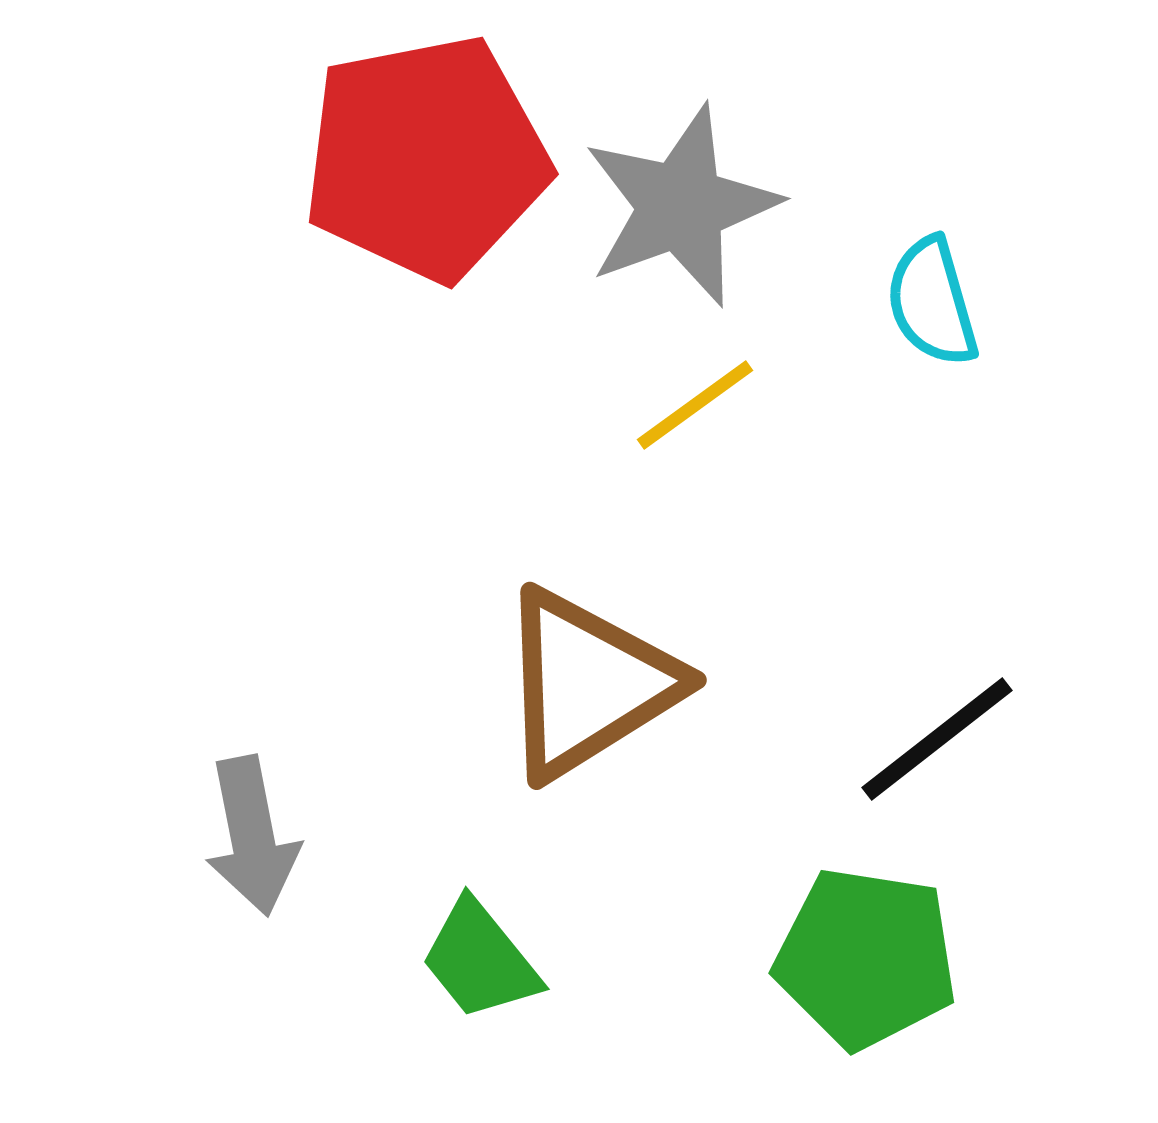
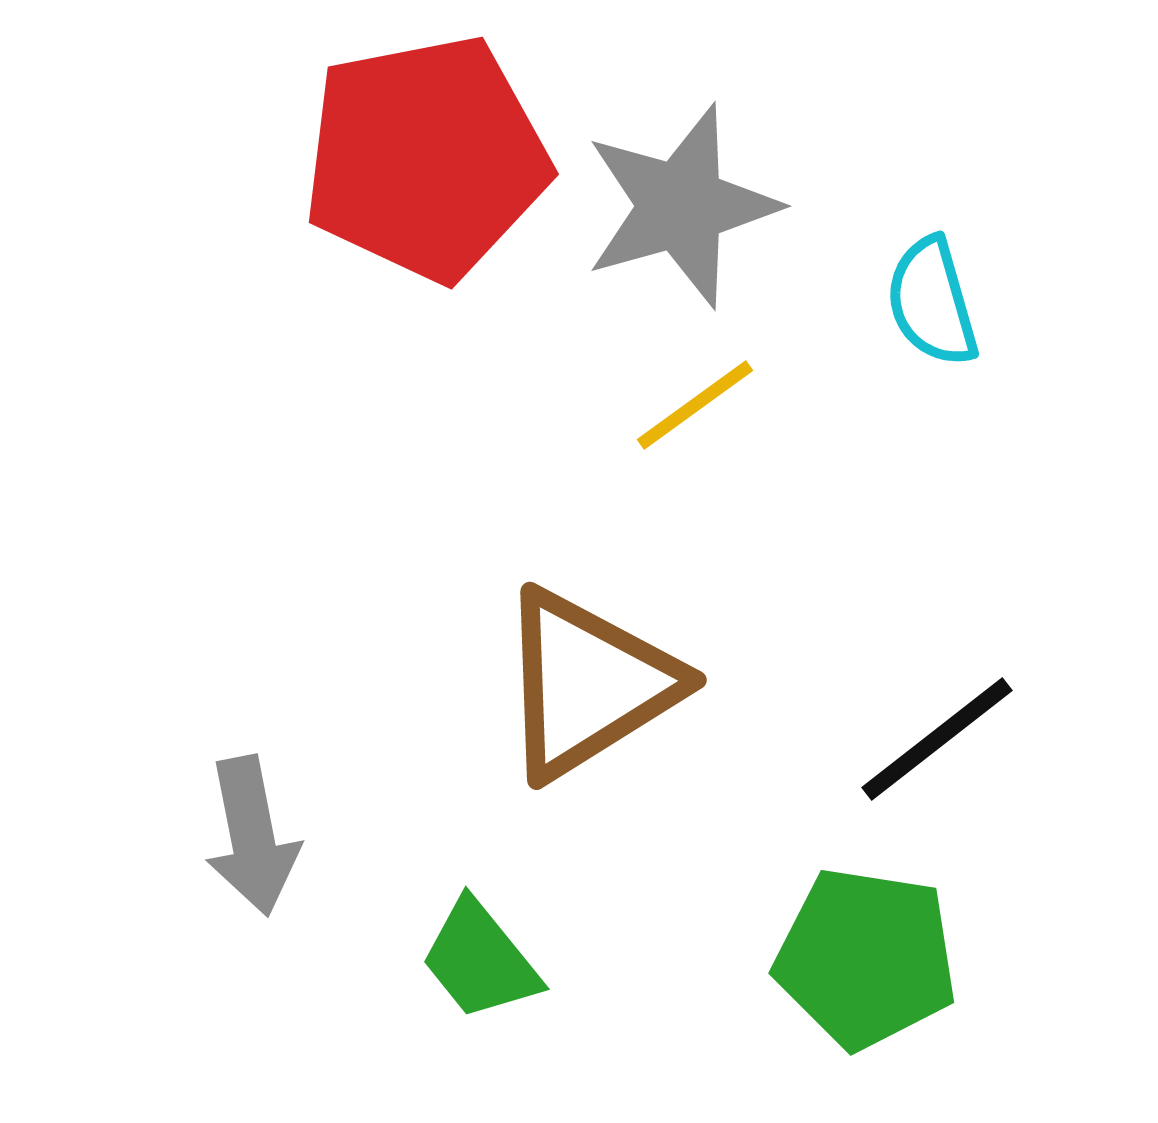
gray star: rotated 4 degrees clockwise
